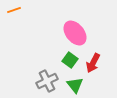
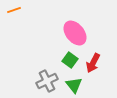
green triangle: moved 1 px left
